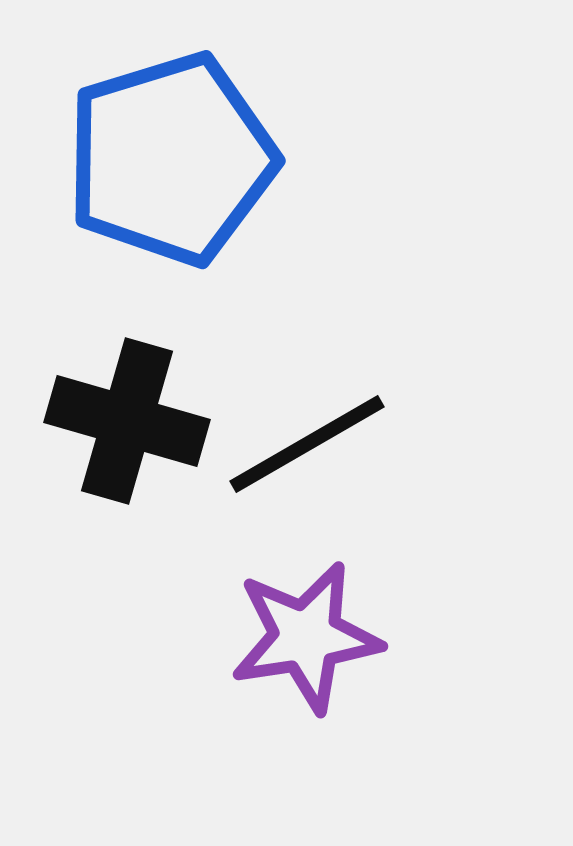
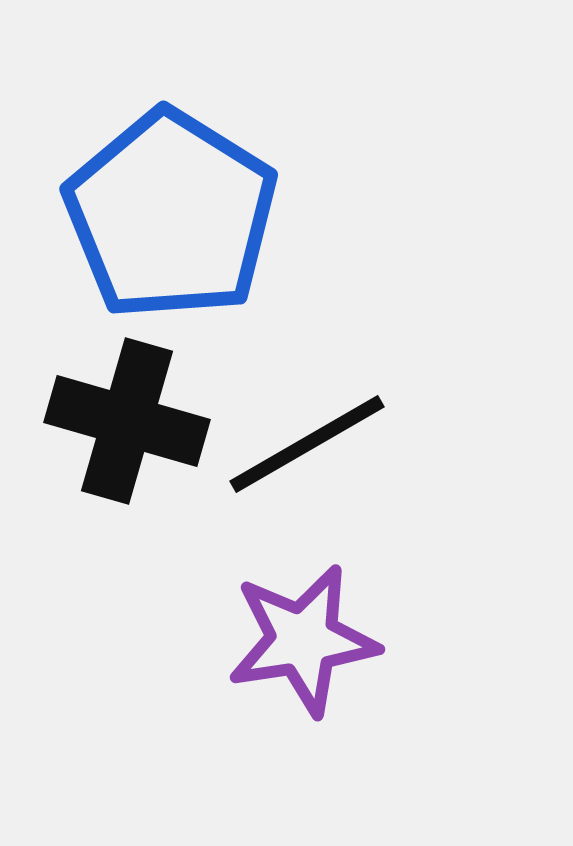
blue pentagon: moved 56 px down; rotated 23 degrees counterclockwise
purple star: moved 3 px left, 3 px down
